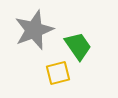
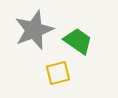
green trapezoid: moved 5 px up; rotated 20 degrees counterclockwise
